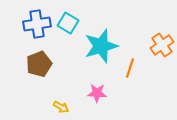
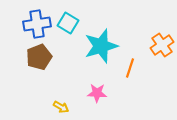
brown pentagon: moved 7 px up
